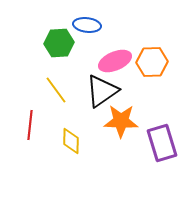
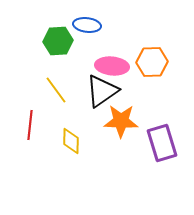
green hexagon: moved 1 px left, 2 px up
pink ellipse: moved 3 px left, 5 px down; rotated 28 degrees clockwise
